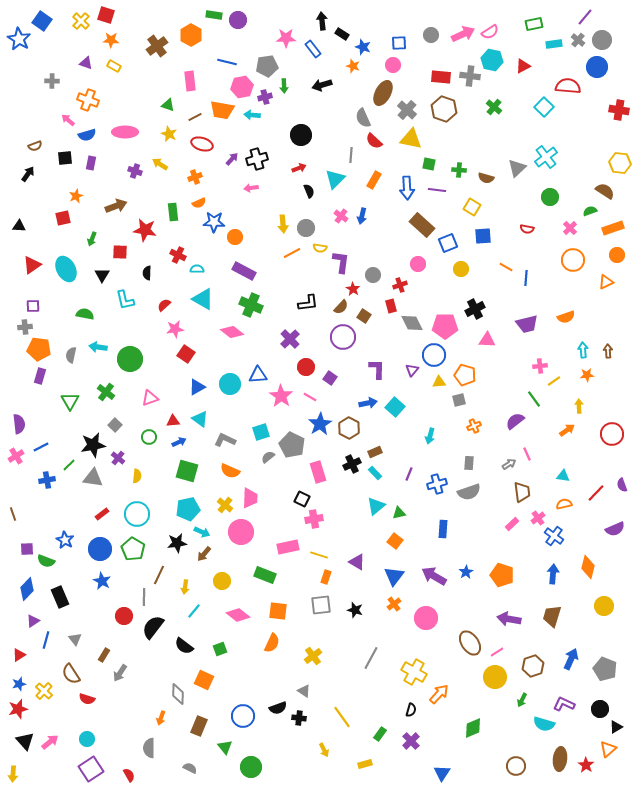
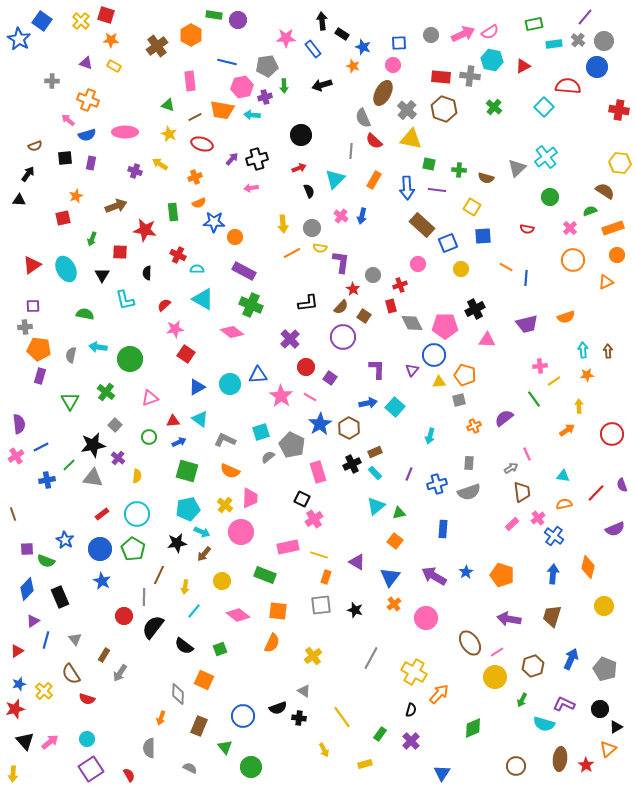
gray circle at (602, 40): moved 2 px right, 1 px down
gray line at (351, 155): moved 4 px up
black triangle at (19, 226): moved 26 px up
gray circle at (306, 228): moved 6 px right
purple semicircle at (515, 421): moved 11 px left, 3 px up
gray arrow at (509, 464): moved 2 px right, 4 px down
pink cross at (314, 519): rotated 24 degrees counterclockwise
blue triangle at (394, 576): moved 4 px left, 1 px down
red triangle at (19, 655): moved 2 px left, 4 px up
red star at (18, 709): moved 3 px left
